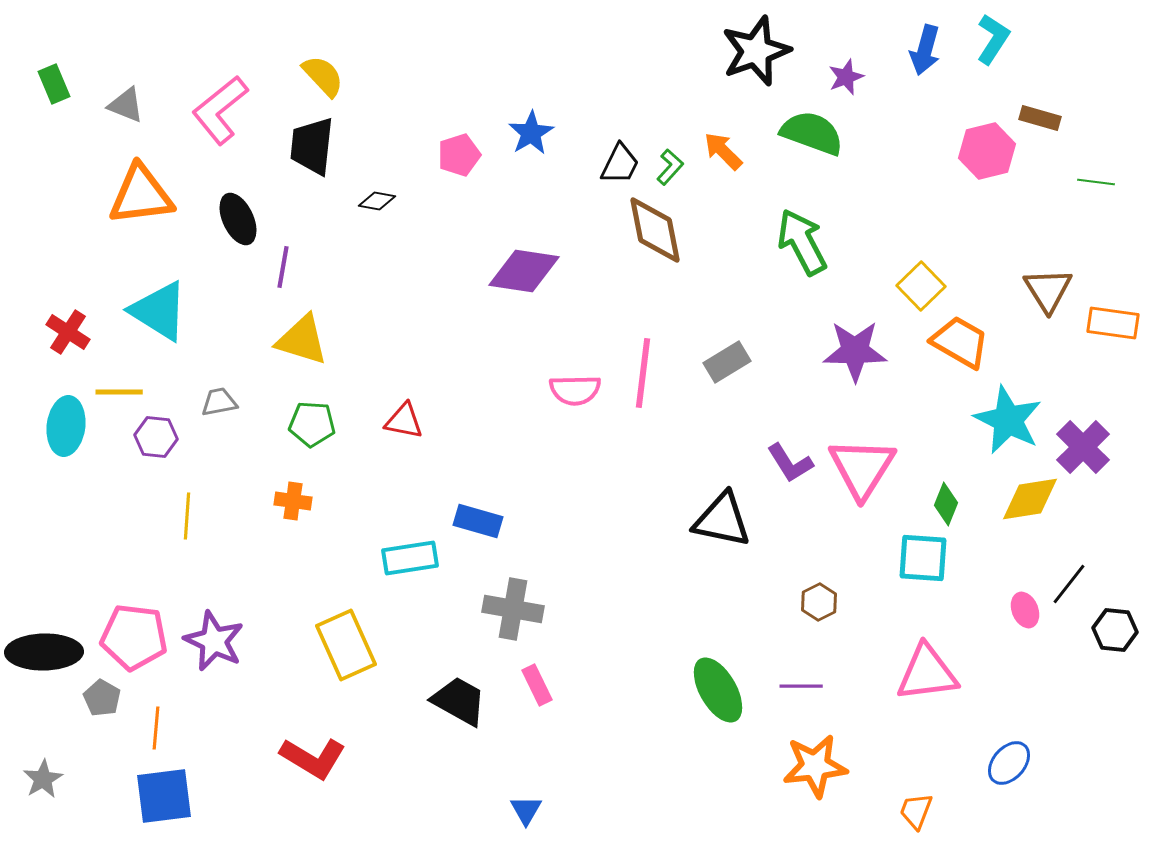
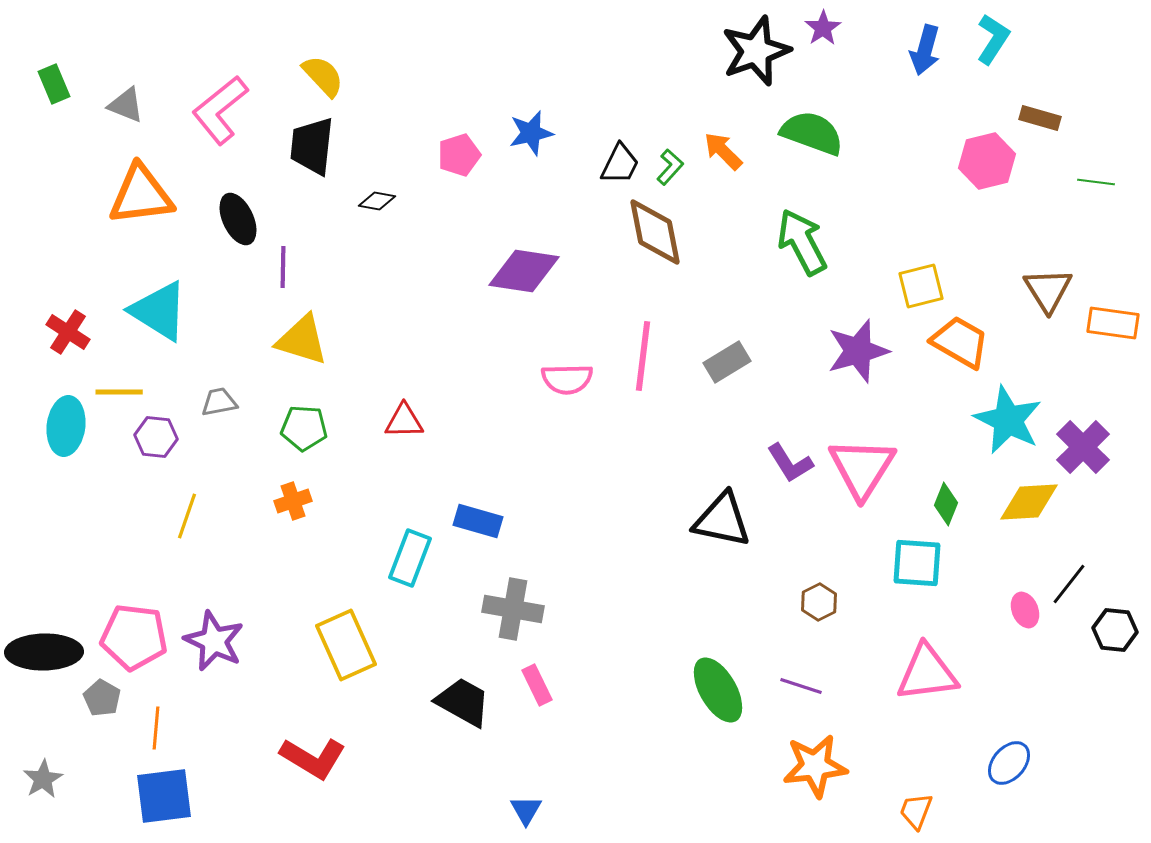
purple star at (846, 77): moved 23 px left, 49 px up; rotated 12 degrees counterclockwise
blue star at (531, 133): rotated 18 degrees clockwise
pink hexagon at (987, 151): moved 10 px down
brown diamond at (655, 230): moved 2 px down
purple line at (283, 267): rotated 9 degrees counterclockwise
yellow square at (921, 286): rotated 30 degrees clockwise
purple star at (855, 351): moved 3 px right; rotated 16 degrees counterclockwise
pink line at (643, 373): moved 17 px up
pink semicircle at (575, 390): moved 8 px left, 11 px up
red triangle at (404, 421): rotated 12 degrees counterclockwise
green pentagon at (312, 424): moved 8 px left, 4 px down
yellow diamond at (1030, 499): moved 1 px left, 3 px down; rotated 6 degrees clockwise
orange cross at (293, 501): rotated 27 degrees counterclockwise
yellow line at (187, 516): rotated 15 degrees clockwise
cyan rectangle at (410, 558): rotated 60 degrees counterclockwise
cyan square at (923, 558): moved 6 px left, 5 px down
purple line at (801, 686): rotated 18 degrees clockwise
black trapezoid at (459, 701): moved 4 px right, 1 px down
